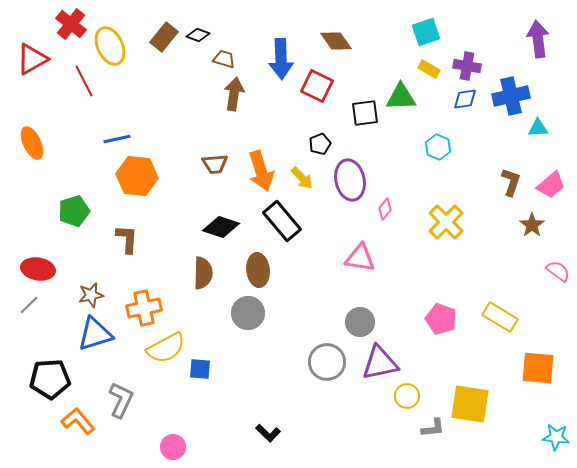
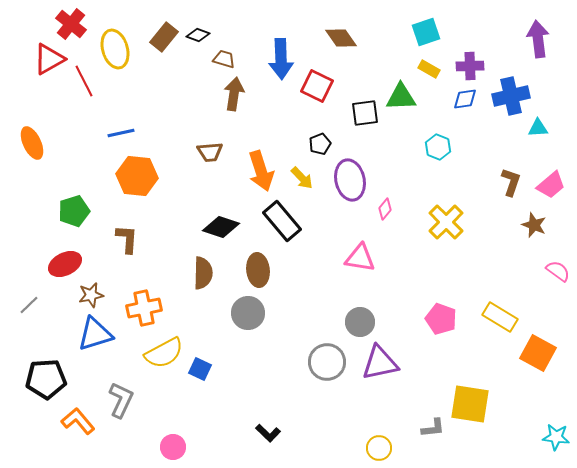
brown diamond at (336, 41): moved 5 px right, 3 px up
yellow ellipse at (110, 46): moved 5 px right, 3 px down; rotated 9 degrees clockwise
red triangle at (32, 59): moved 17 px right
purple cross at (467, 66): moved 3 px right; rotated 12 degrees counterclockwise
blue line at (117, 139): moved 4 px right, 6 px up
brown trapezoid at (215, 164): moved 5 px left, 12 px up
brown star at (532, 225): moved 2 px right; rotated 15 degrees counterclockwise
red ellipse at (38, 269): moved 27 px right, 5 px up; rotated 36 degrees counterclockwise
yellow semicircle at (166, 348): moved 2 px left, 5 px down
orange square at (538, 368): moved 15 px up; rotated 24 degrees clockwise
blue square at (200, 369): rotated 20 degrees clockwise
black pentagon at (50, 379): moved 4 px left
yellow circle at (407, 396): moved 28 px left, 52 px down
